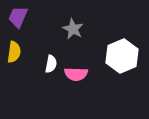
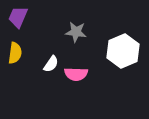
gray star: moved 3 px right, 3 px down; rotated 20 degrees counterclockwise
yellow semicircle: moved 1 px right, 1 px down
white hexagon: moved 1 px right, 5 px up
white semicircle: rotated 24 degrees clockwise
